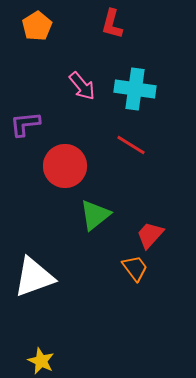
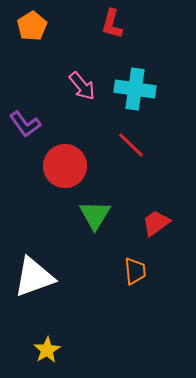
orange pentagon: moved 5 px left
purple L-shape: rotated 120 degrees counterclockwise
red line: rotated 12 degrees clockwise
green triangle: rotated 20 degrees counterclockwise
red trapezoid: moved 6 px right, 12 px up; rotated 12 degrees clockwise
orange trapezoid: moved 3 px down; rotated 32 degrees clockwise
yellow star: moved 6 px right, 11 px up; rotated 16 degrees clockwise
